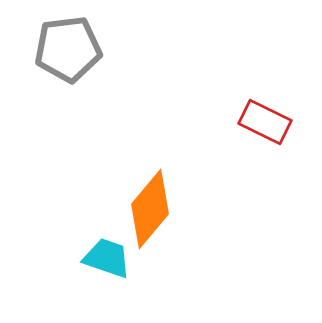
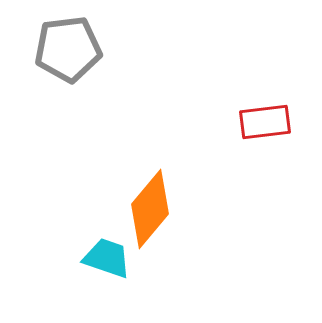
red rectangle: rotated 33 degrees counterclockwise
